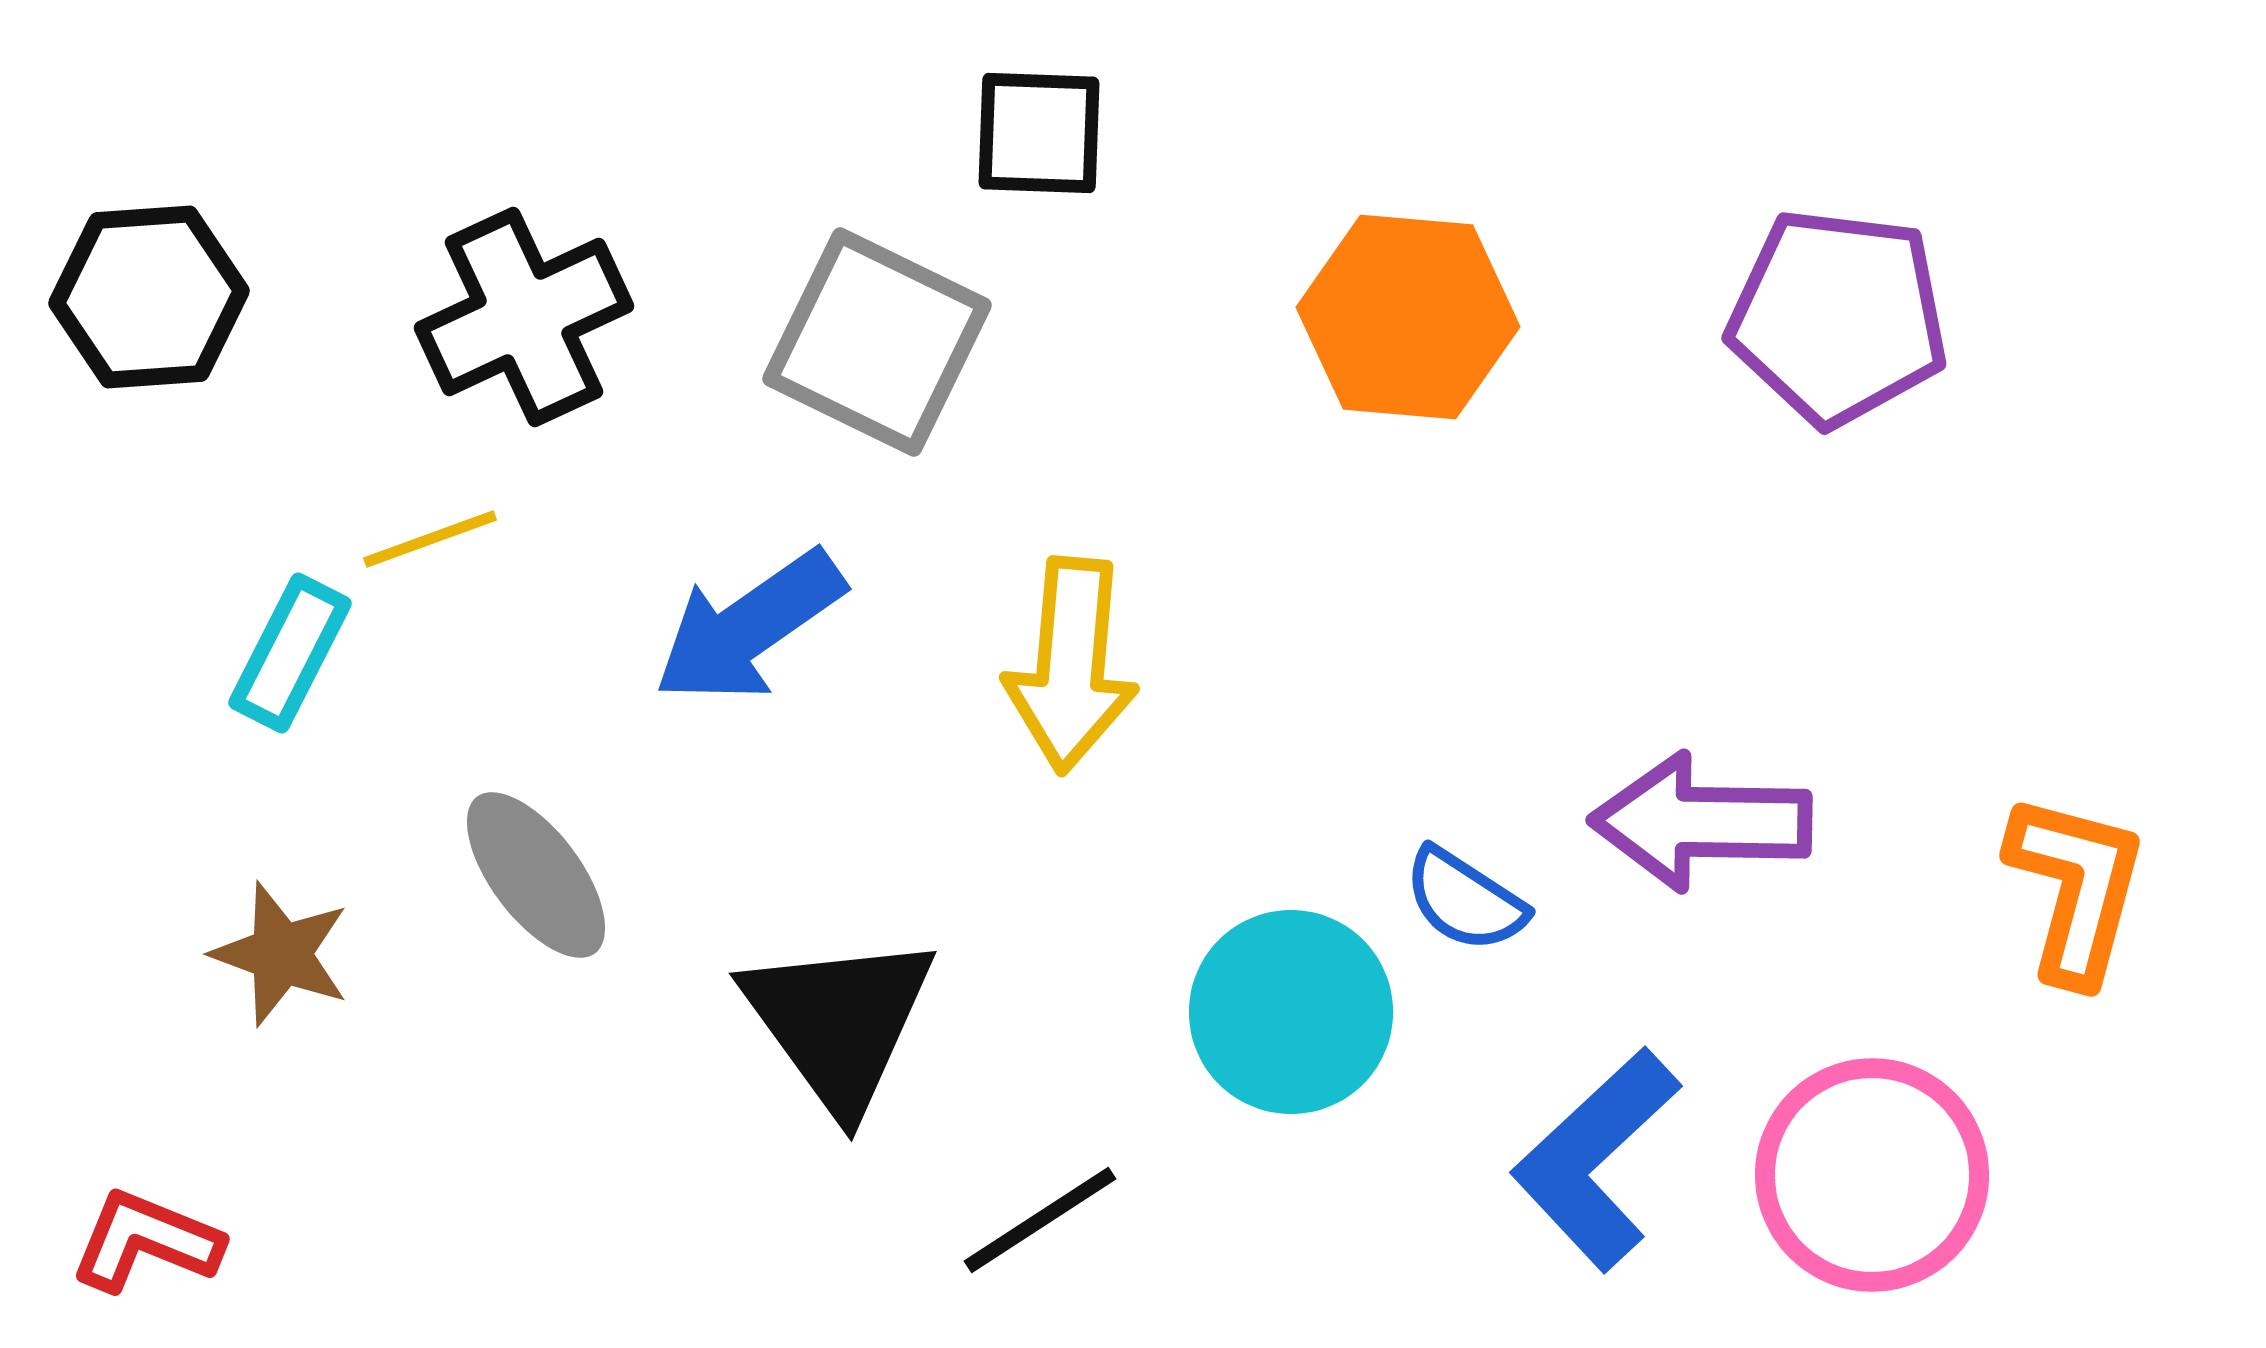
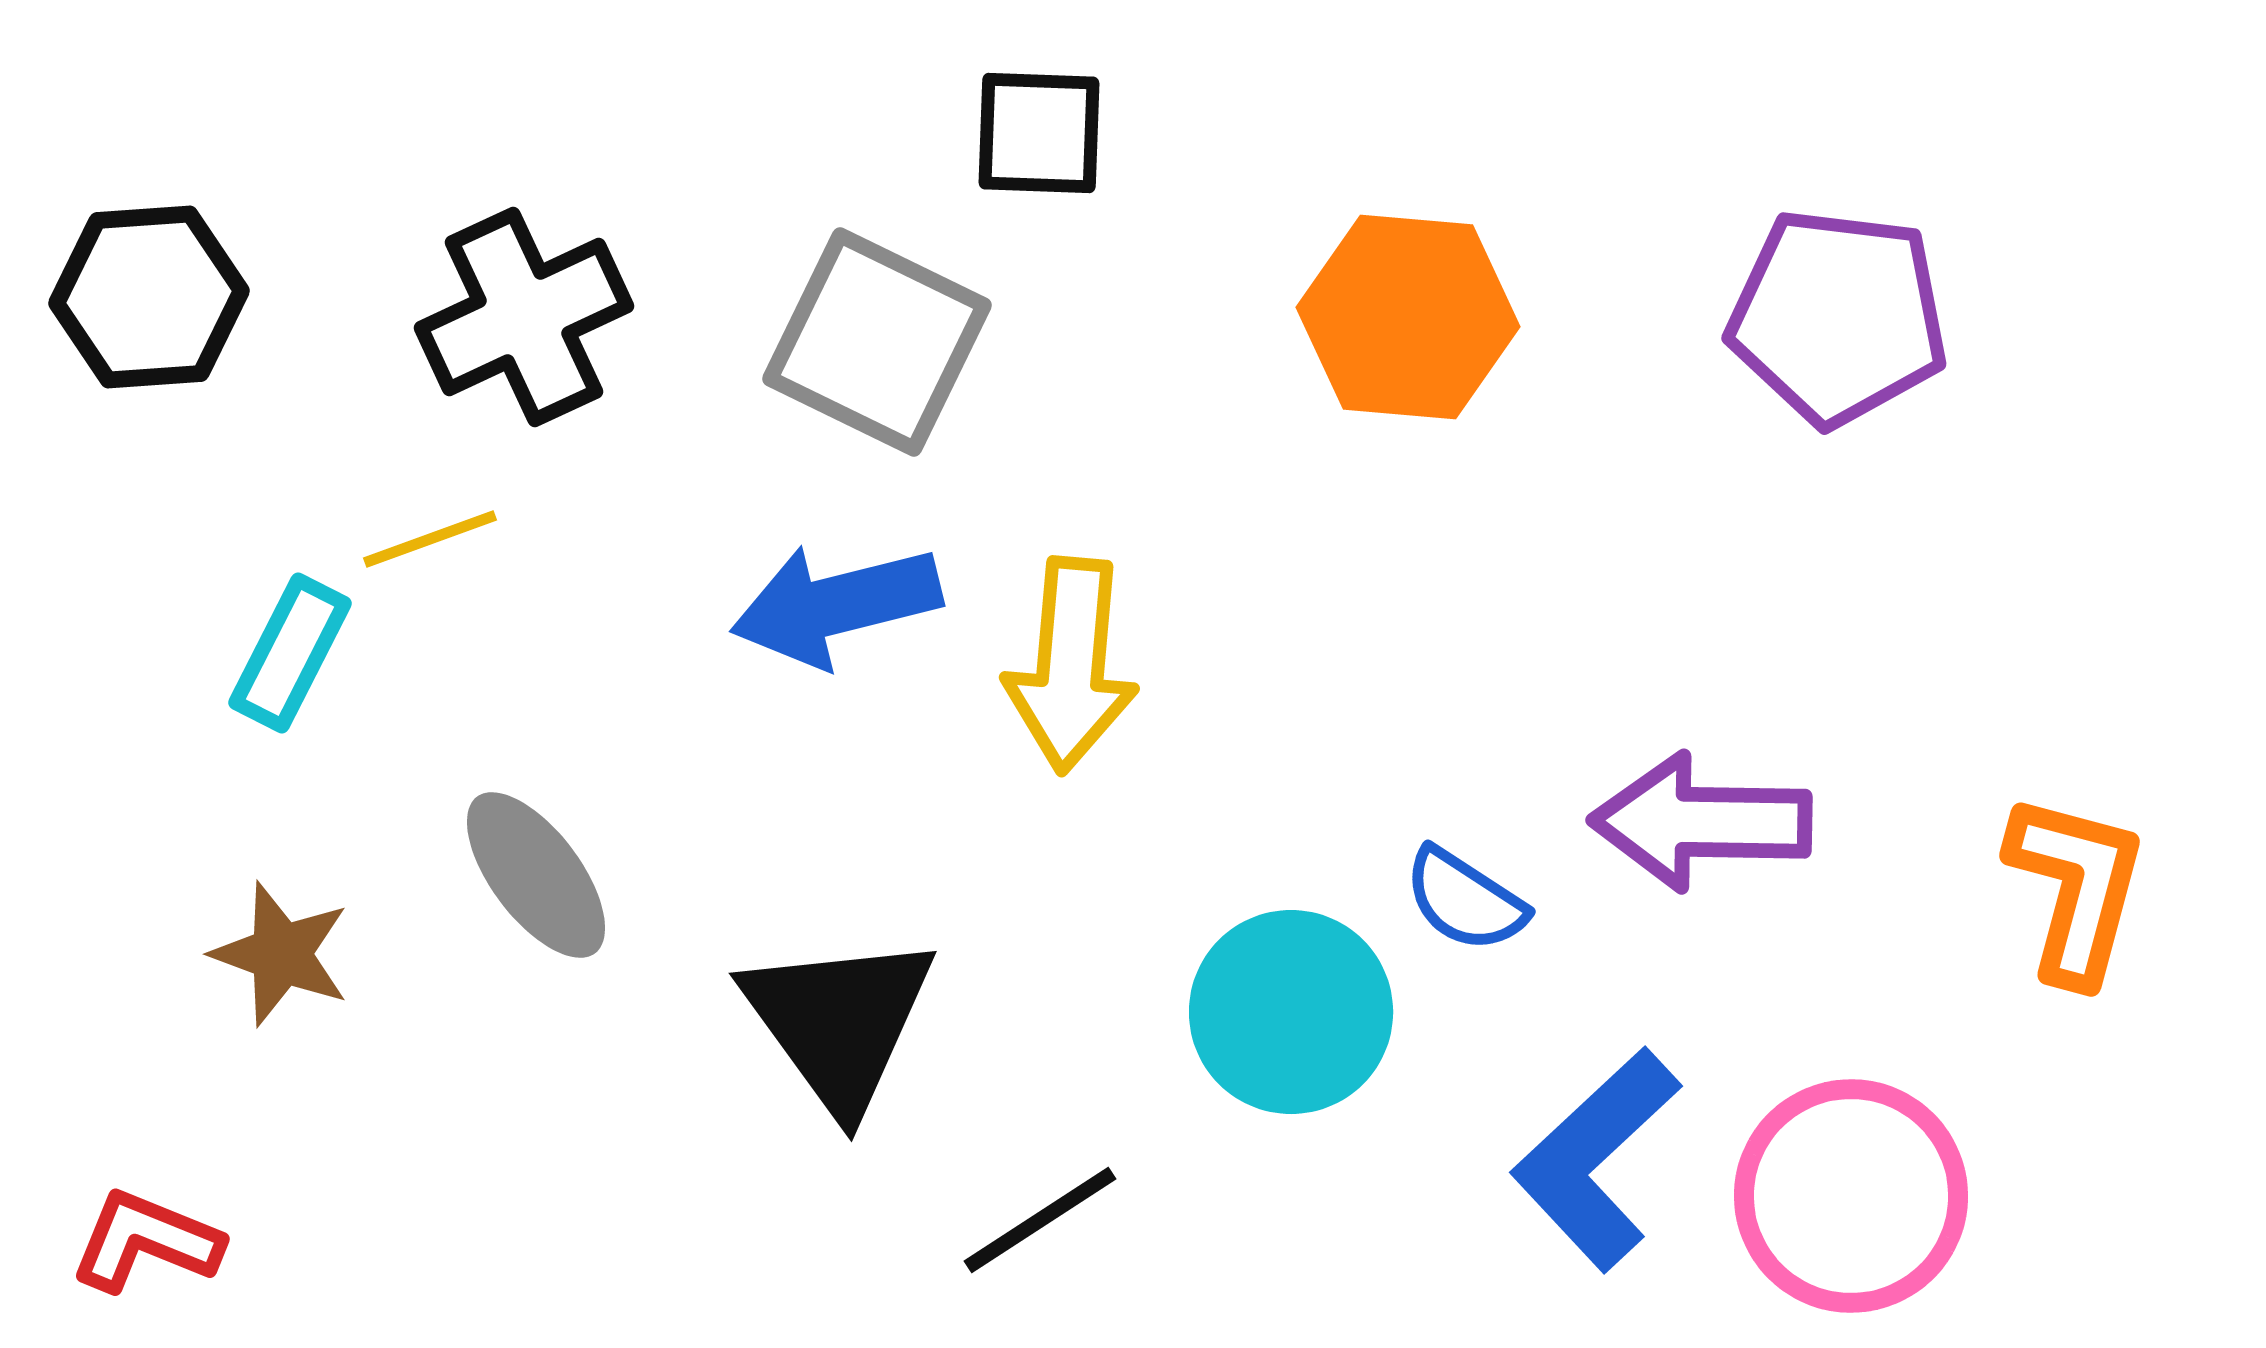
blue arrow: moved 87 px right, 22 px up; rotated 21 degrees clockwise
pink circle: moved 21 px left, 21 px down
